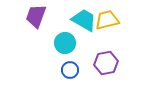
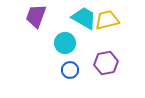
cyan trapezoid: moved 2 px up
